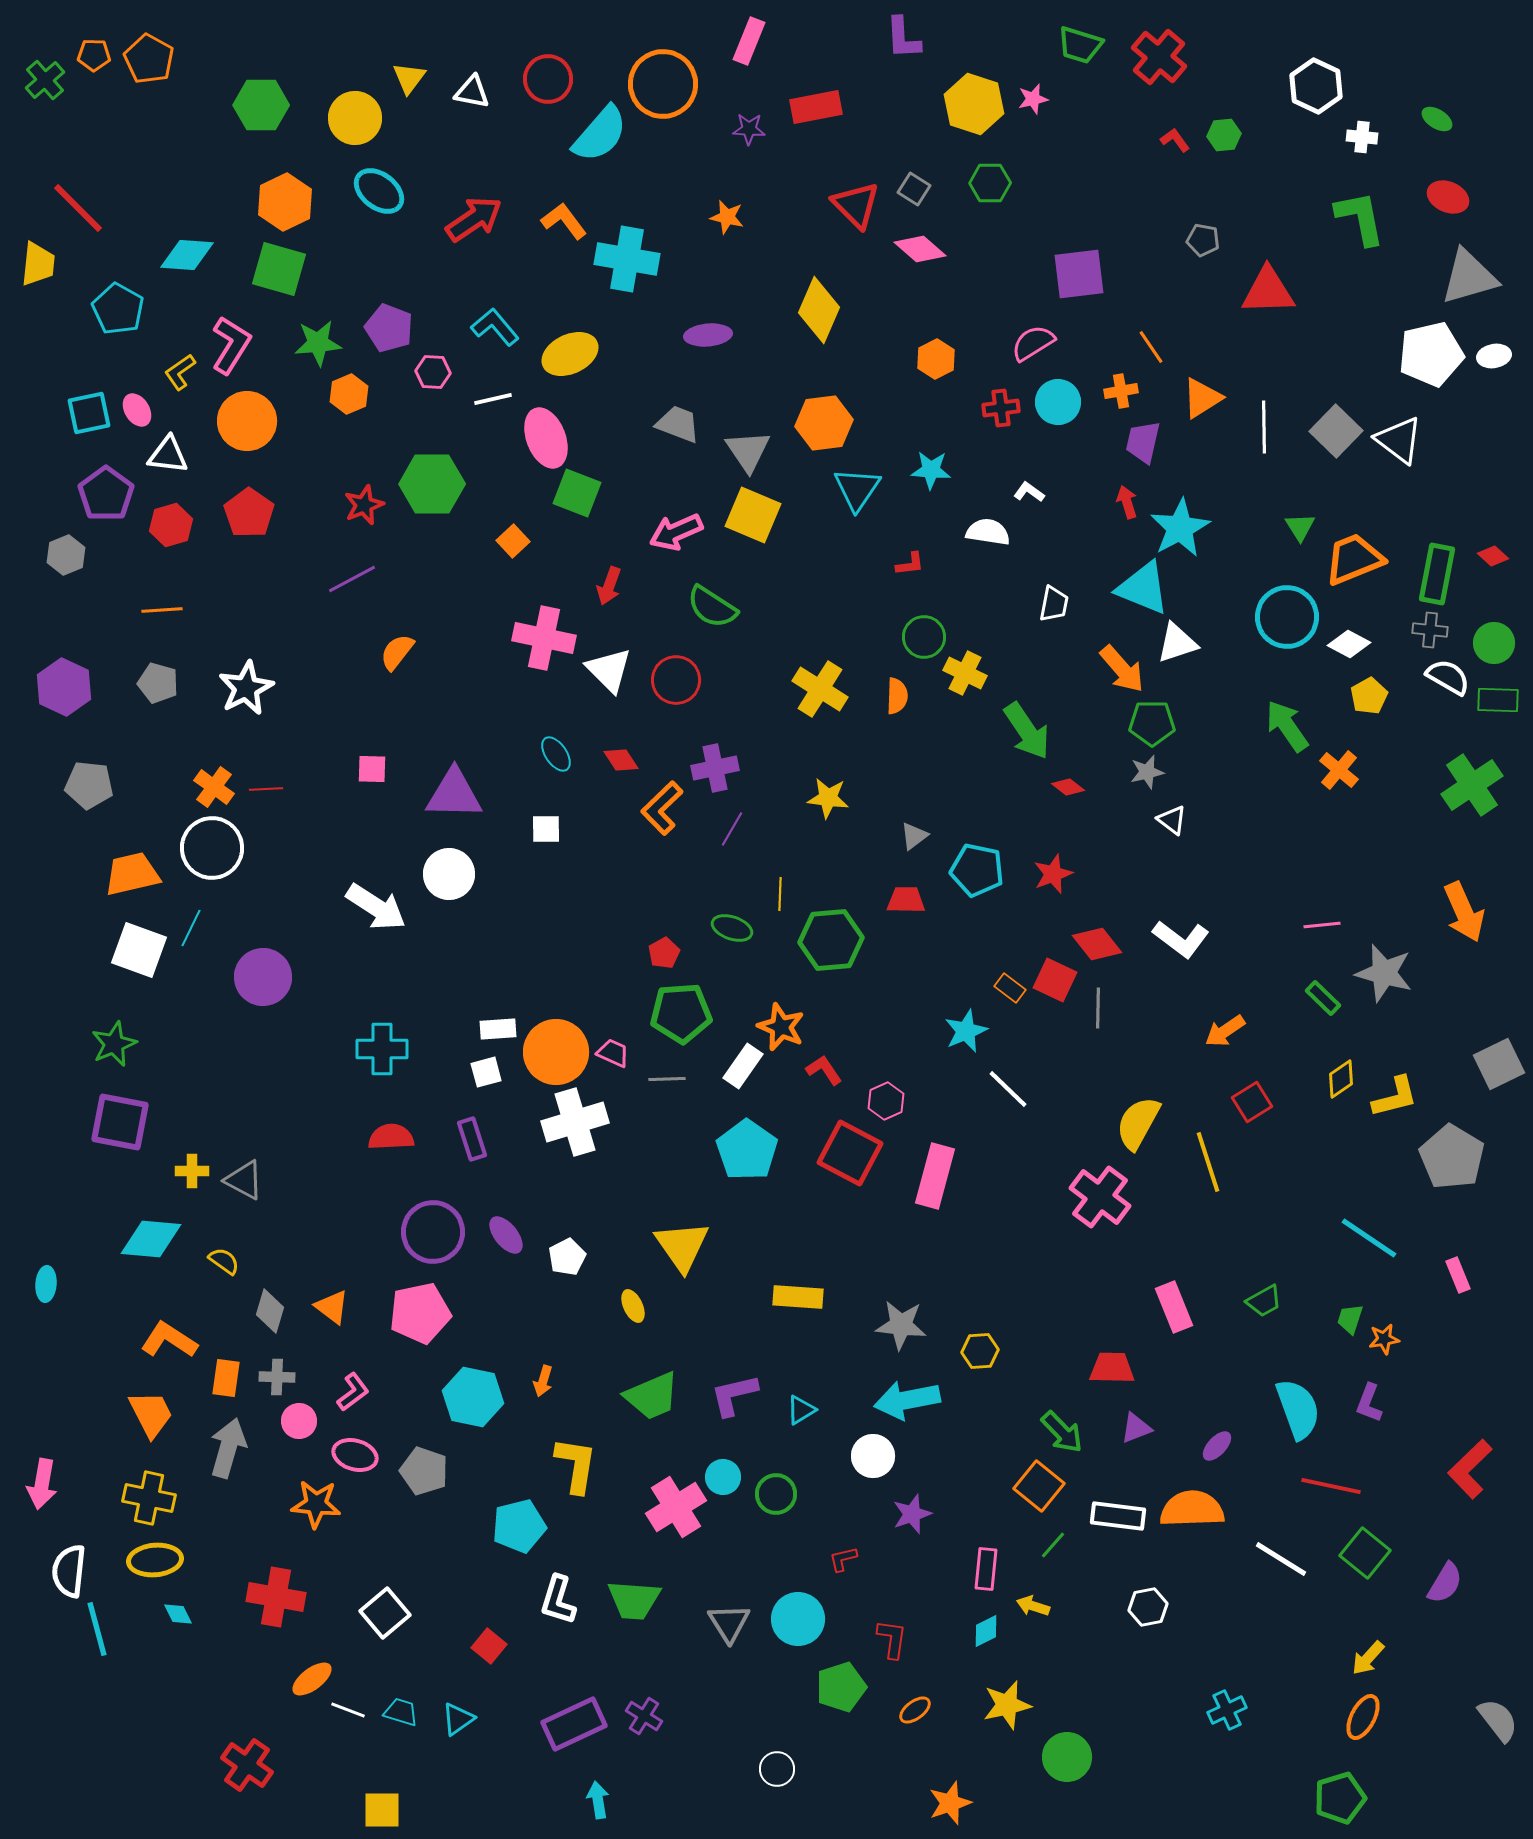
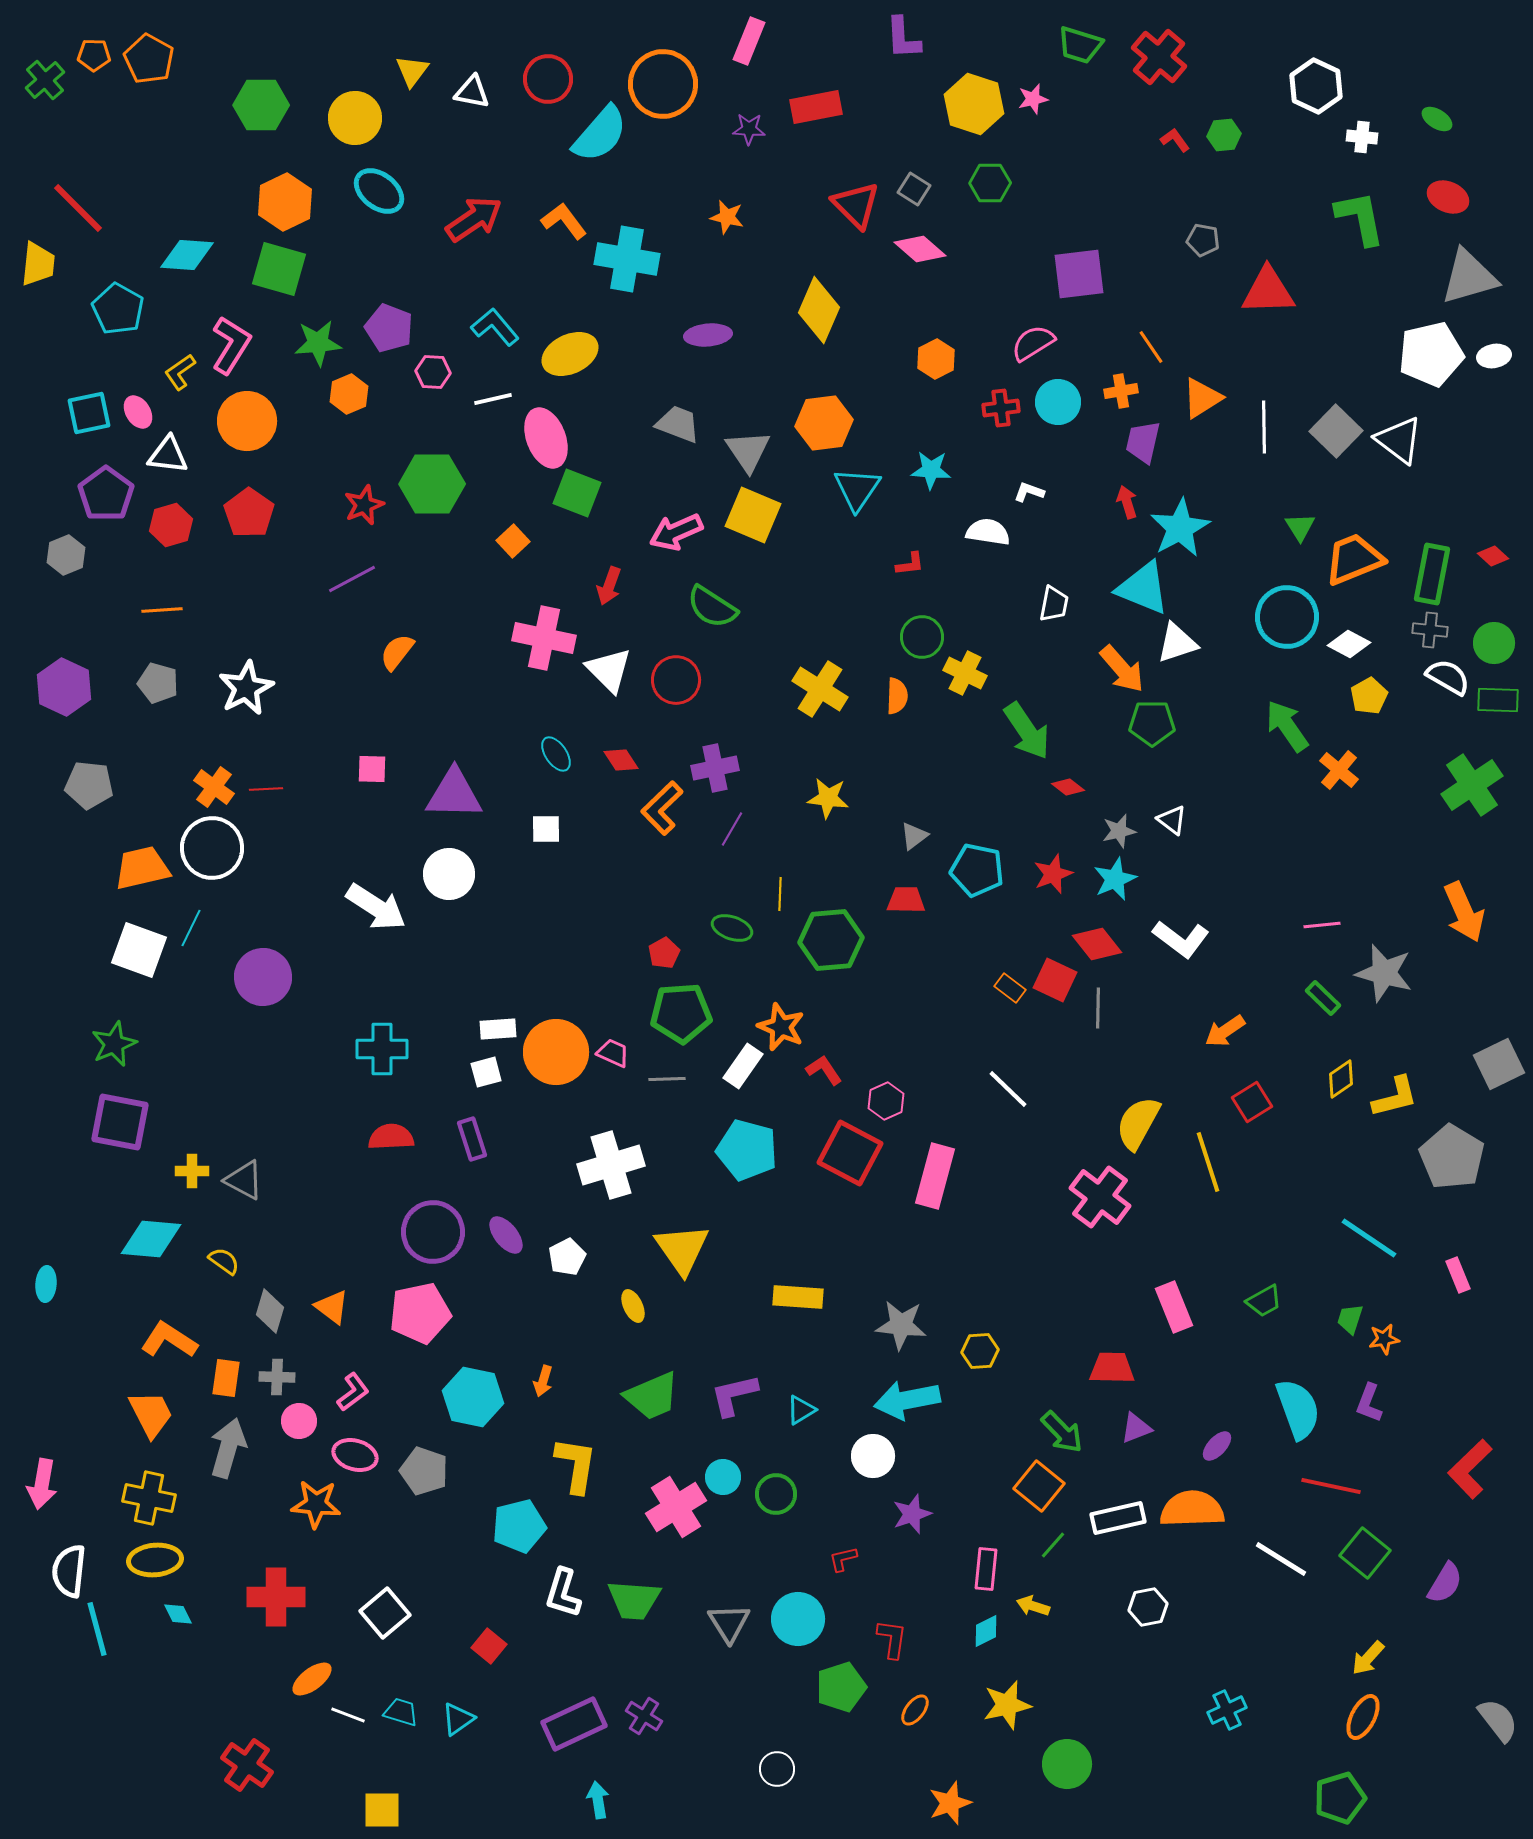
yellow triangle at (409, 78): moved 3 px right, 7 px up
pink ellipse at (137, 410): moved 1 px right, 2 px down
white L-shape at (1029, 492): rotated 16 degrees counterclockwise
green rectangle at (1437, 574): moved 5 px left
green circle at (924, 637): moved 2 px left
gray star at (1147, 772): moved 28 px left, 59 px down
orange trapezoid at (132, 874): moved 10 px right, 6 px up
cyan star at (966, 1031): moved 149 px right, 152 px up
white cross at (575, 1122): moved 36 px right, 43 px down
cyan pentagon at (747, 1150): rotated 20 degrees counterclockwise
yellow triangle at (682, 1246): moved 3 px down
white rectangle at (1118, 1516): moved 2 px down; rotated 20 degrees counterclockwise
red cross at (276, 1597): rotated 10 degrees counterclockwise
white L-shape at (558, 1600): moved 5 px right, 7 px up
white line at (348, 1710): moved 5 px down
orange ellipse at (915, 1710): rotated 16 degrees counterclockwise
green circle at (1067, 1757): moved 7 px down
